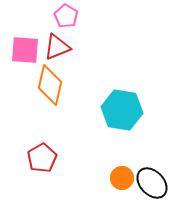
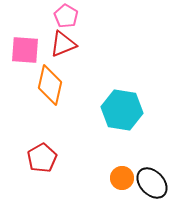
red triangle: moved 6 px right, 3 px up
